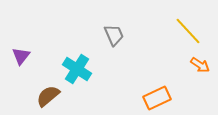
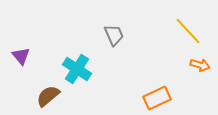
purple triangle: rotated 18 degrees counterclockwise
orange arrow: rotated 18 degrees counterclockwise
